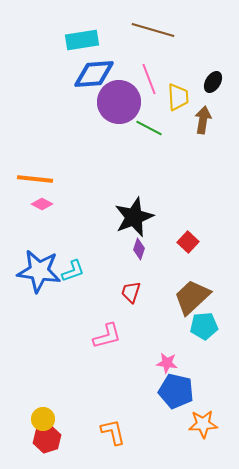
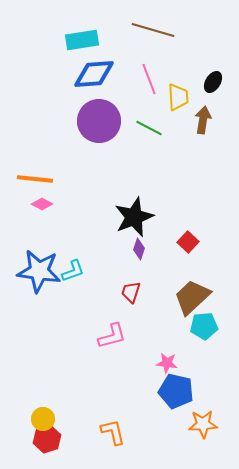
purple circle: moved 20 px left, 19 px down
pink L-shape: moved 5 px right
